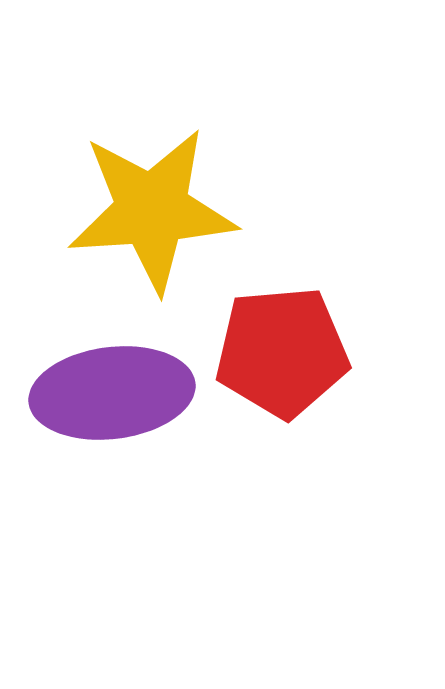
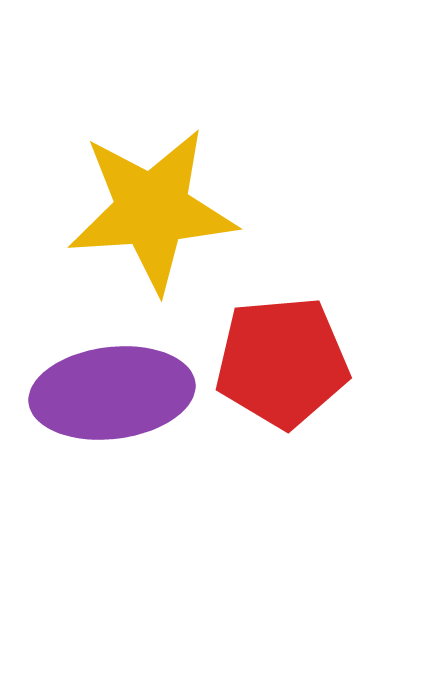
red pentagon: moved 10 px down
